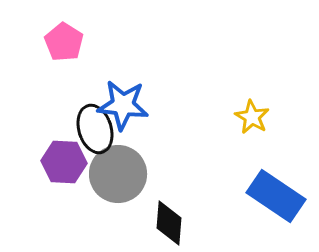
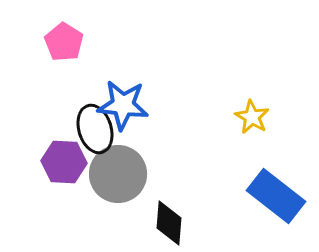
blue rectangle: rotated 4 degrees clockwise
